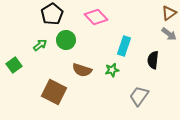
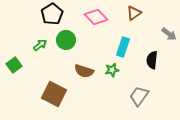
brown triangle: moved 35 px left
cyan rectangle: moved 1 px left, 1 px down
black semicircle: moved 1 px left
brown semicircle: moved 2 px right, 1 px down
brown square: moved 2 px down
